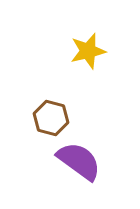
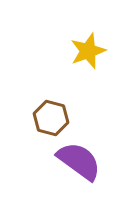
yellow star: rotated 6 degrees counterclockwise
